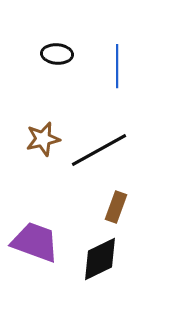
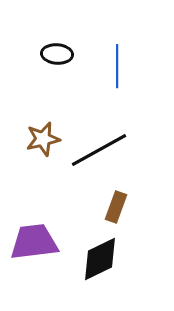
purple trapezoid: moved 1 px left; rotated 27 degrees counterclockwise
